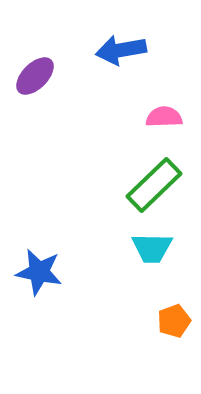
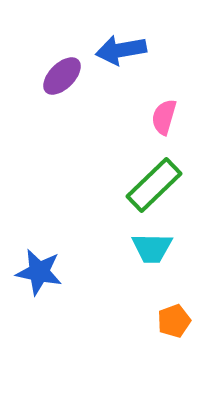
purple ellipse: moved 27 px right
pink semicircle: rotated 72 degrees counterclockwise
